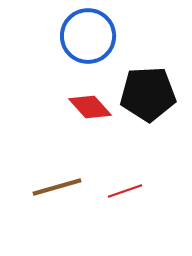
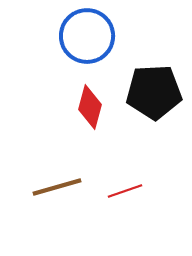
blue circle: moved 1 px left
black pentagon: moved 6 px right, 2 px up
red diamond: rotated 57 degrees clockwise
